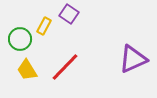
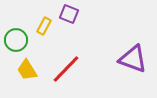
purple square: rotated 12 degrees counterclockwise
green circle: moved 4 px left, 1 px down
purple triangle: rotated 44 degrees clockwise
red line: moved 1 px right, 2 px down
